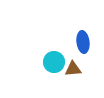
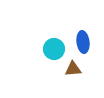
cyan circle: moved 13 px up
